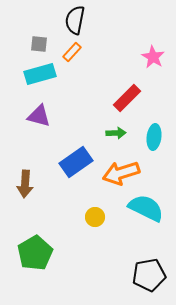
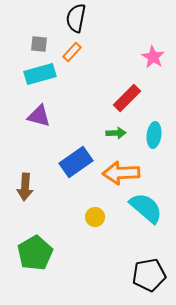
black semicircle: moved 1 px right, 2 px up
cyan ellipse: moved 2 px up
orange arrow: rotated 15 degrees clockwise
brown arrow: moved 3 px down
cyan semicircle: rotated 15 degrees clockwise
